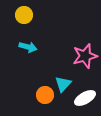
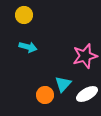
white ellipse: moved 2 px right, 4 px up
